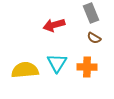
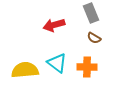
cyan triangle: rotated 25 degrees counterclockwise
